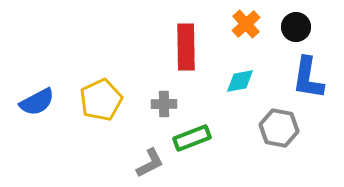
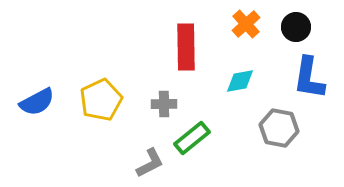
blue L-shape: moved 1 px right
green rectangle: rotated 18 degrees counterclockwise
